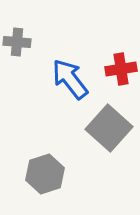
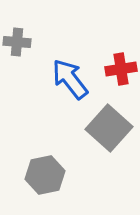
gray hexagon: moved 1 px down; rotated 6 degrees clockwise
